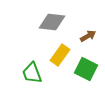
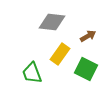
yellow rectangle: moved 1 px up
